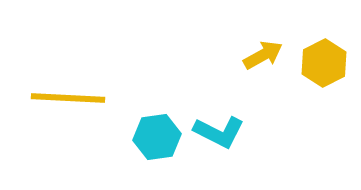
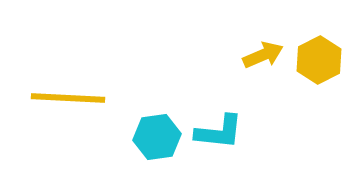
yellow arrow: rotated 6 degrees clockwise
yellow hexagon: moved 5 px left, 3 px up
cyan L-shape: rotated 21 degrees counterclockwise
